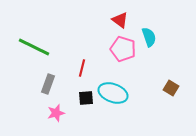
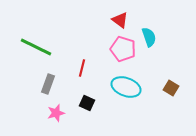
green line: moved 2 px right
cyan ellipse: moved 13 px right, 6 px up
black square: moved 1 px right, 5 px down; rotated 28 degrees clockwise
